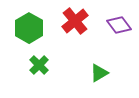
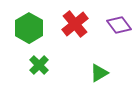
red cross: moved 3 px down
